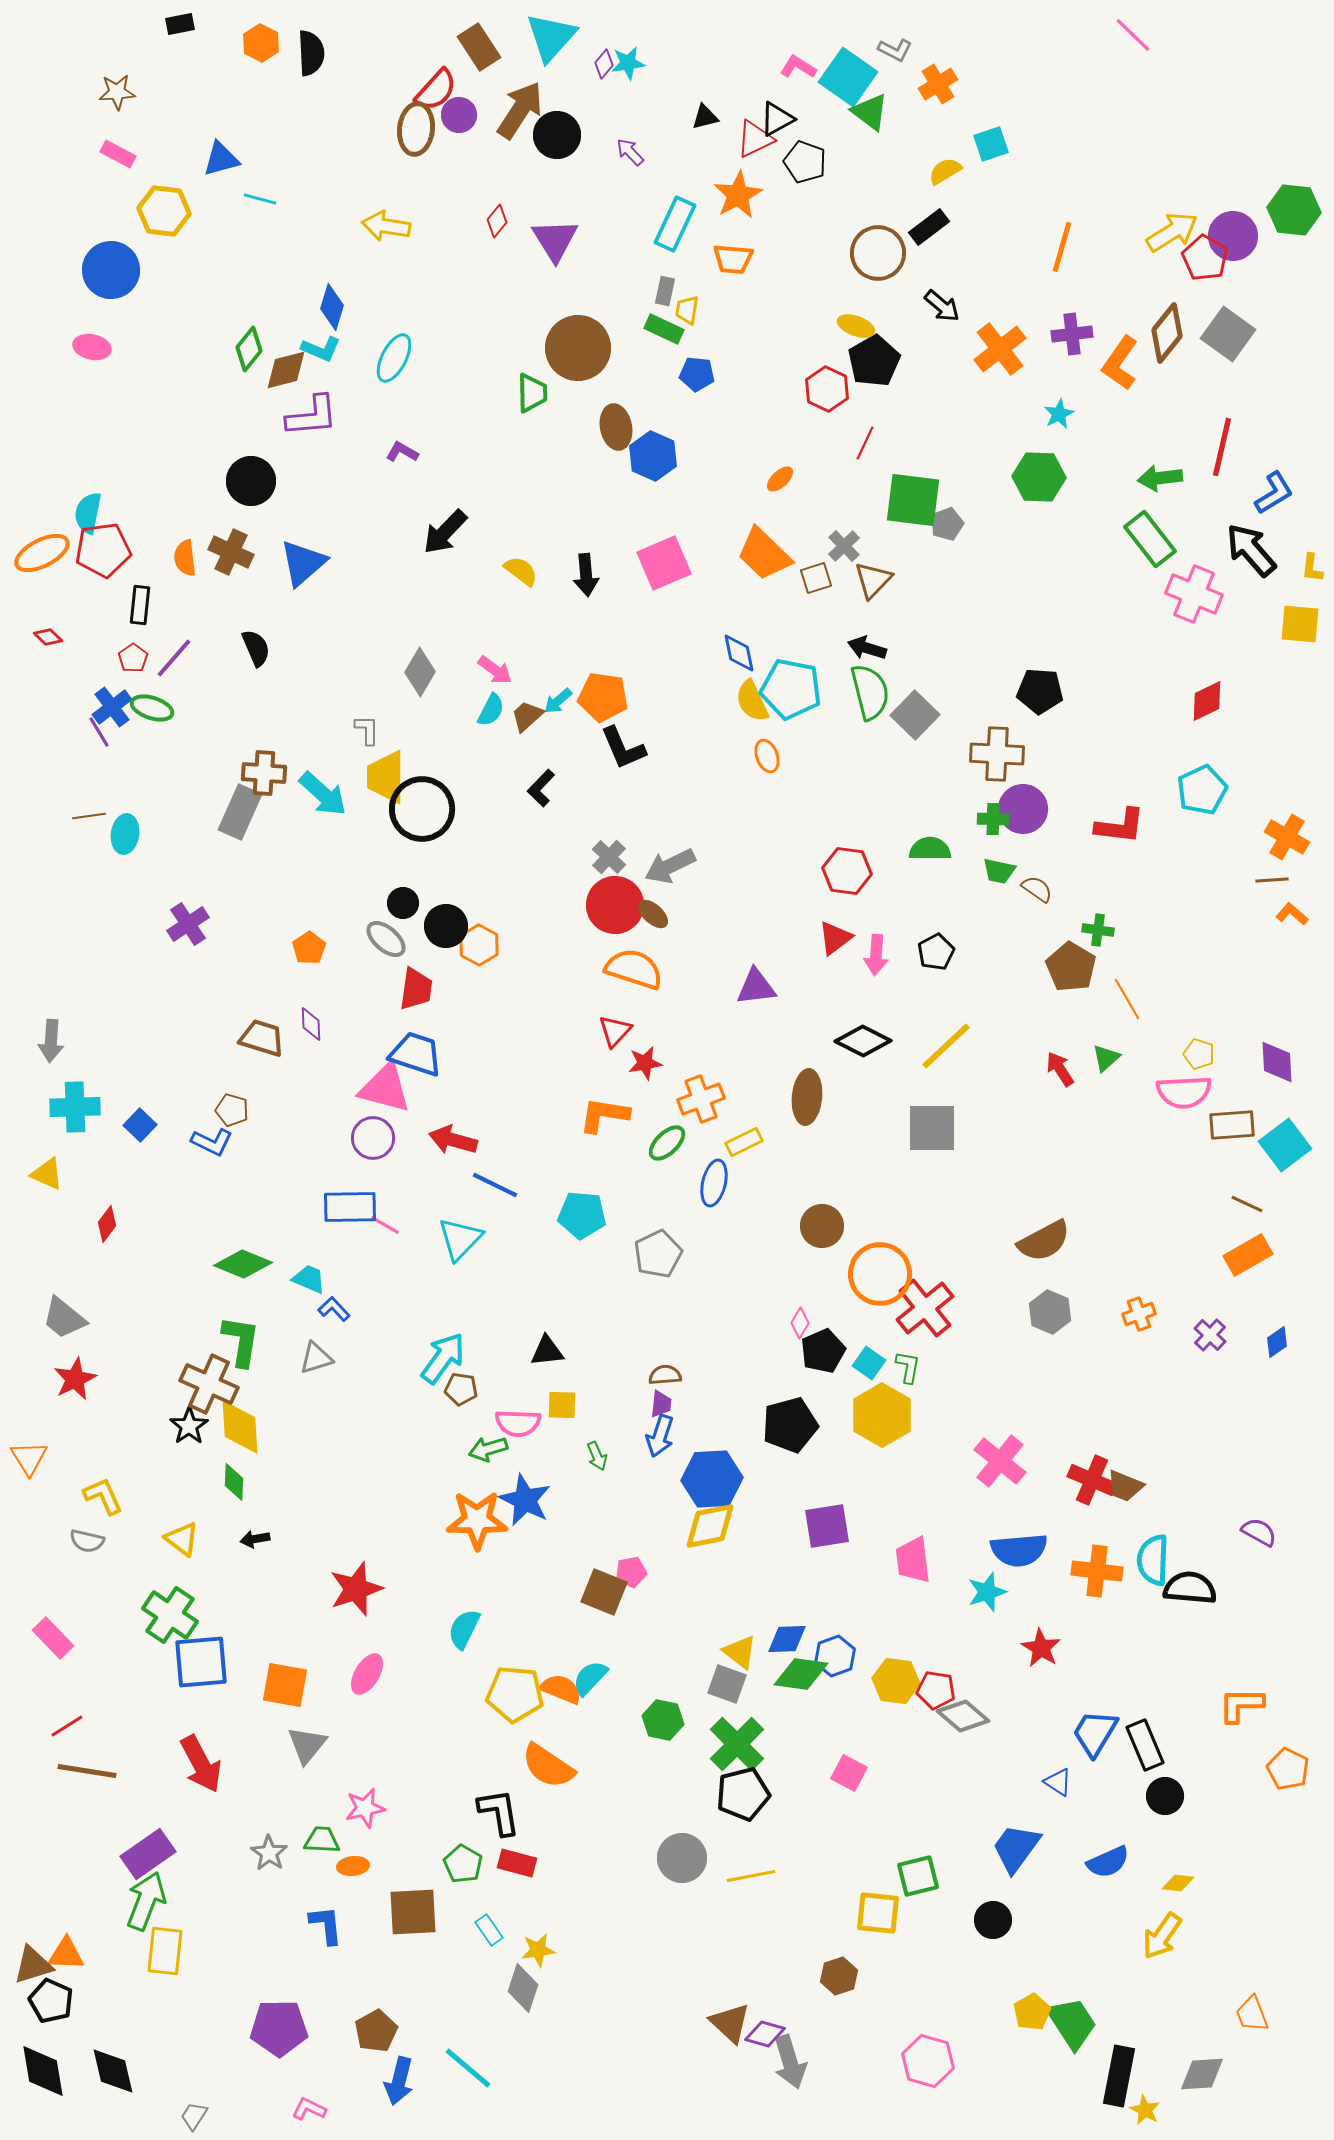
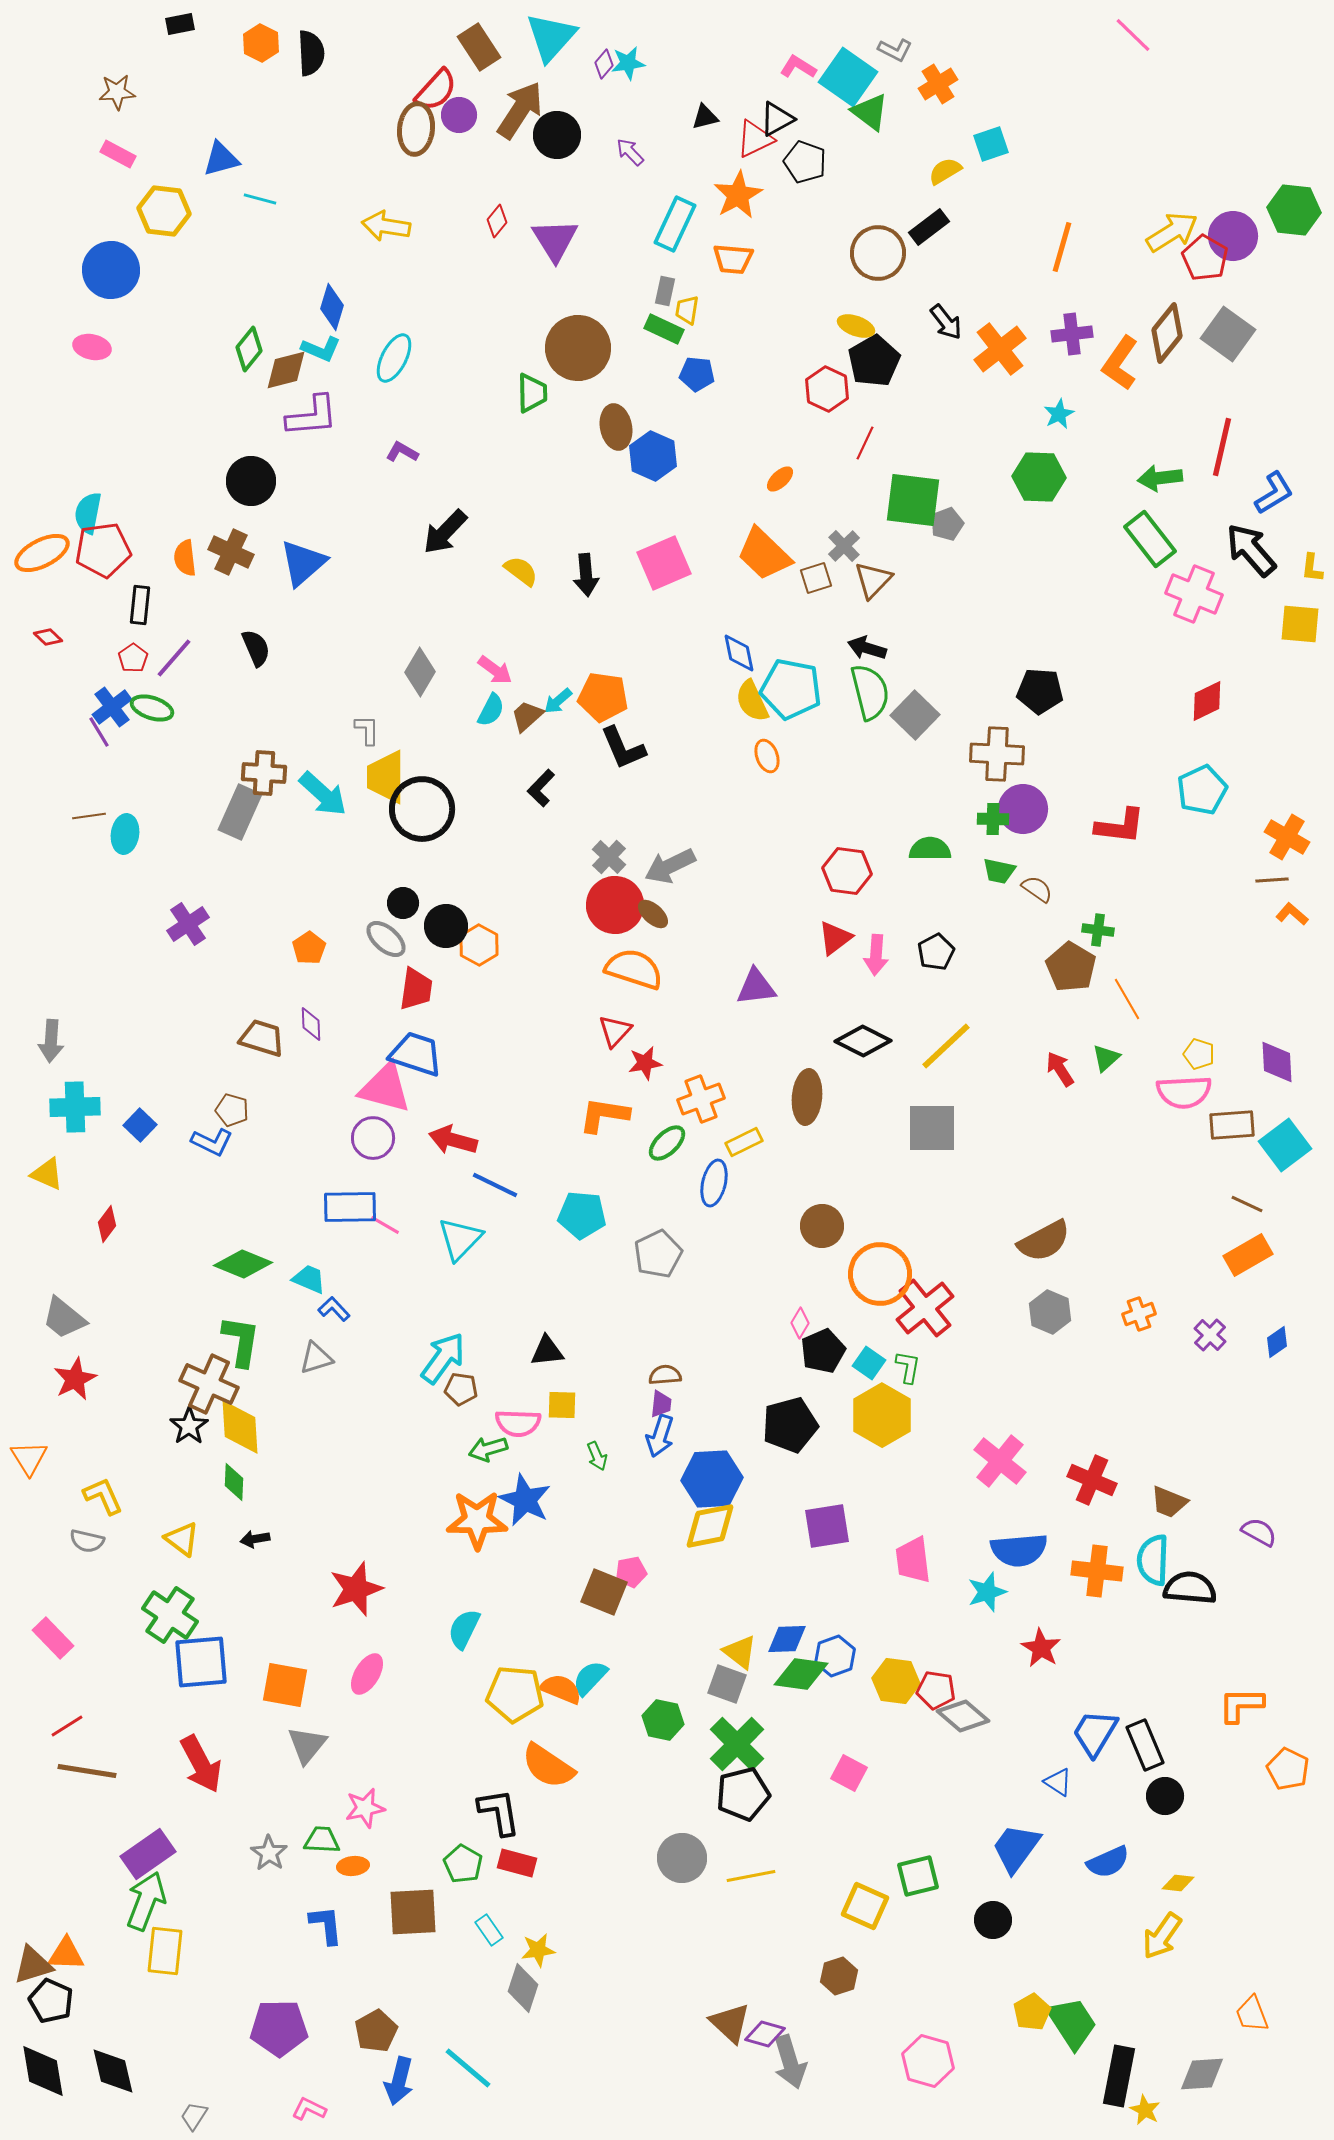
black arrow at (942, 306): moved 4 px right, 16 px down; rotated 12 degrees clockwise
brown trapezoid at (1125, 1486): moved 44 px right, 16 px down
yellow square at (878, 1913): moved 13 px left, 7 px up; rotated 18 degrees clockwise
